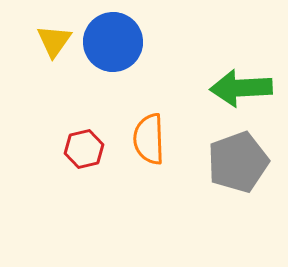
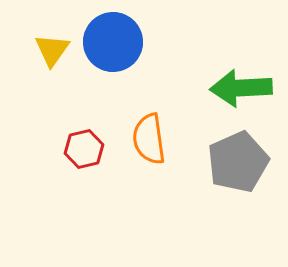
yellow triangle: moved 2 px left, 9 px down
orange semicircle: rotated 6 degrees counterclockwise
gray pentagon: rotated 4 degrees counterclockwise
